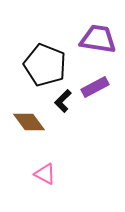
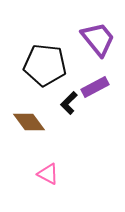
purple trapezoid: rotated 42 degrees clockwise
black pentagon: rotated 15 degrees counterclockwise
black L-shape: moved 6 px right, 2 px down
pink triangle: moved 3 px right
